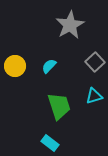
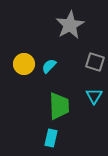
gray square: rotated 30 degrees counterclockwise
yellow circle: moved 9 px right, 2 px up
cyan triangle: rotated 42 degrees counterclockwise
green trapezoid: rotated 16 degrees clockwise
cyan rectangle: moved 1 px right, 5 px up; rotated 66 degrees clockwise
